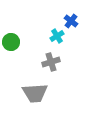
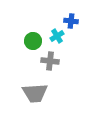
blue cross: rotated 32 degrees counterclockwise
green circle: moved 22 px right, 1 px up
gray cross: moved 1 px left, 1 px up; rotated 24 degrees clockwise
